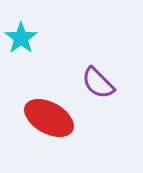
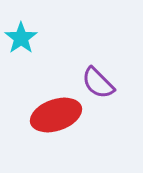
red ellipse: moved 7 px right, 3 px up; rotated 48 degrees counterclockwise
